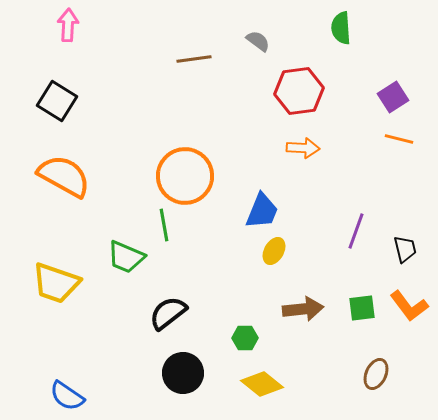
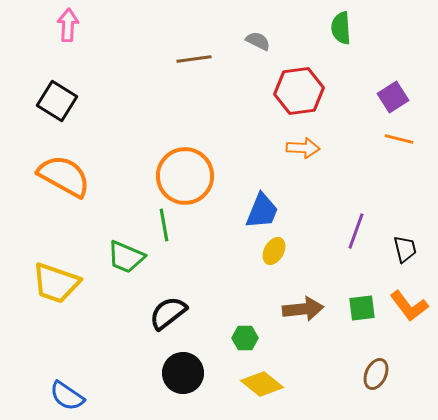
gray semicircle: rotated 10 degrees counterclockwise
